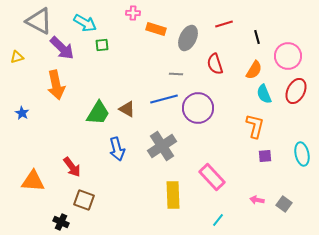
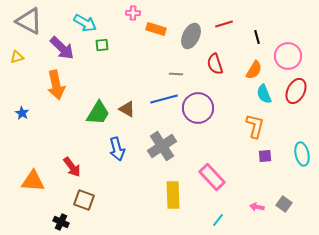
gray triangle: moved 10 px left
gray ellipse: moved 3 px right, 2 px up
pink arrow: moved 7 px down
